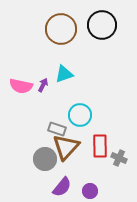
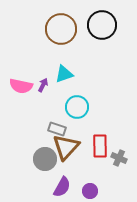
cyan circle: moved 3 px left, 8 px up
purple semicircle: rotated 10 degrees counterclockwise
